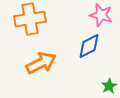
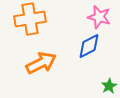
pink star: moved 2 px left, 2 px down
